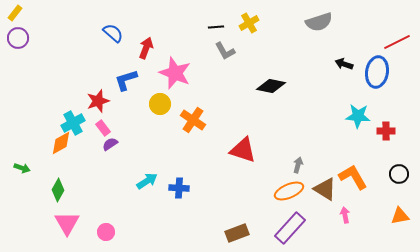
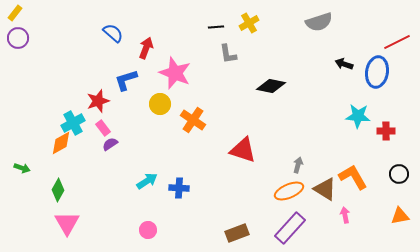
gray L-shape: moved 3 px right, 3 px down; rotated 20 degrees clockwise
pink circle: moved 42 px right, 2 px up
